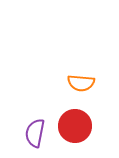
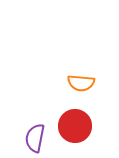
purple semicircle: moved 5 px down
